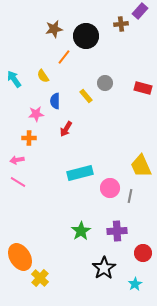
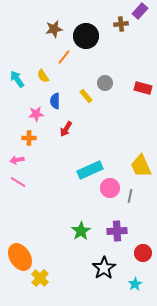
cyan arrow: moved 3 px right
cyan rectangle: moved 10 px right, 3 px up; rotated 10 degrees counterclockwise
